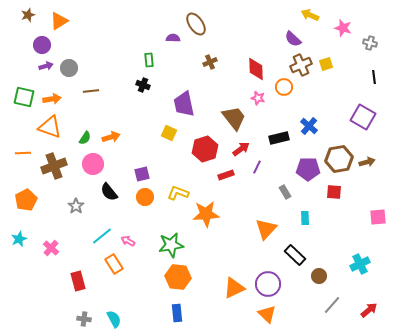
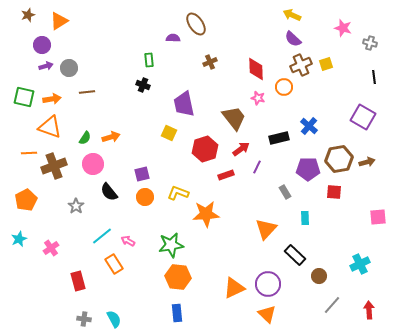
yellow arrow at (310, 15): moved 18 px left
brown line at (91, 91): moved 4 px left, 1 px down
orange line at (23, 153): moved 6 px right
pink cross at (51, 248): rotated 14 degrees clockwise
red arrow at (369, 310): rotated 54 degrees counterclockwise
